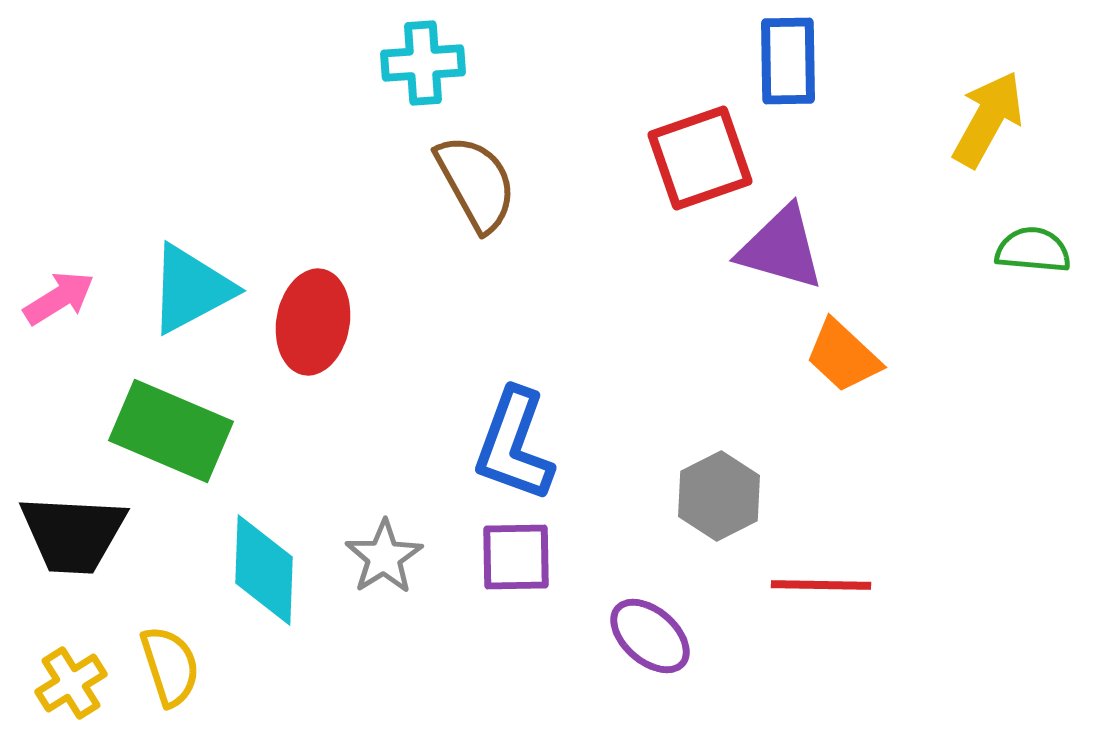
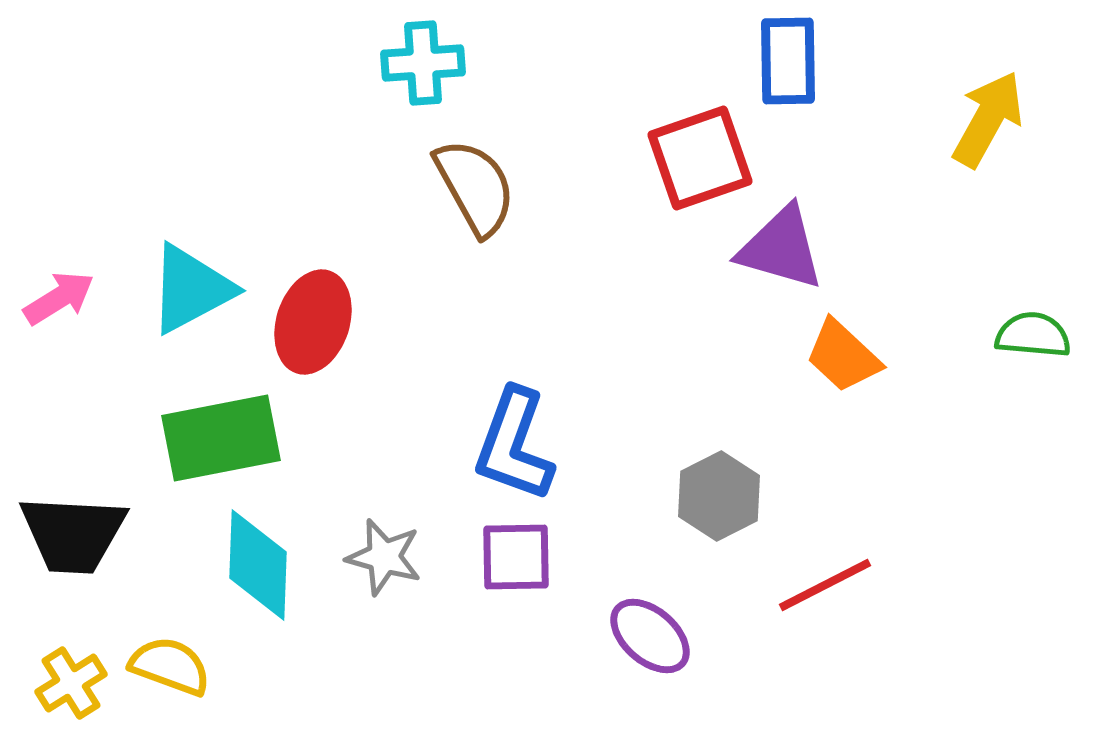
brown semicircle: moved 1 px left, 4 px down
green semicircle: moved 85 px down
red ellipse: rotated 8 degrees clockwise
green rectangle: moved 50 px right, 7 px down; rotated 34 degrees counterclockwise
gray star: rotated 24 degrees counterclockwise
cyan diamond: moved 6 px left, 5 px up
red line: moved 4 px right; rotated 28 degrees counterclockwise
yellow semicircle: rotated 52 degrees counterclockwise
